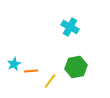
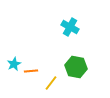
green hexagon: rotated 20 degrees clockwise
yellow line: moved 1 px right, 2 px down
